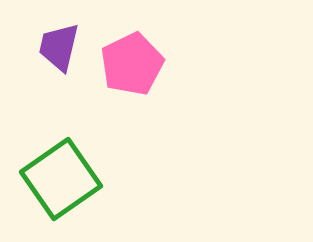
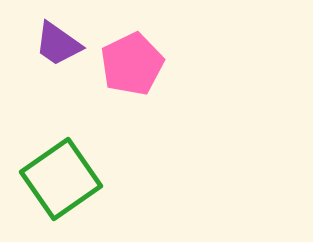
purple trapezoid: moved 1 px left, 3 px up; rotated 68 degrees counterclockwise
